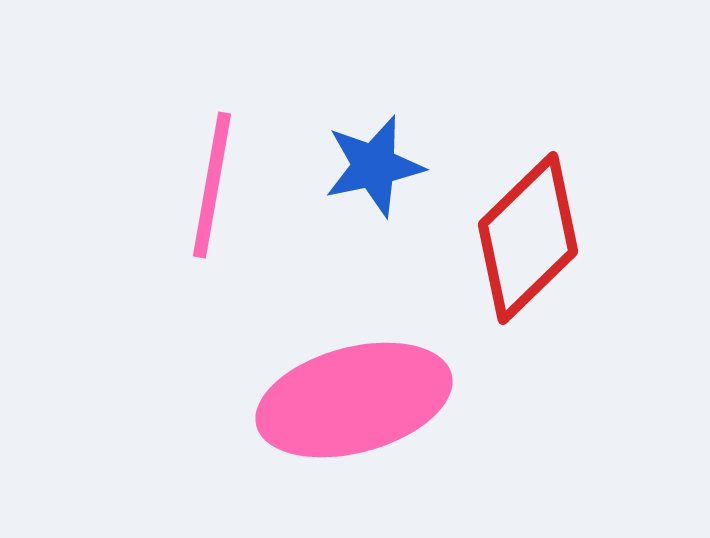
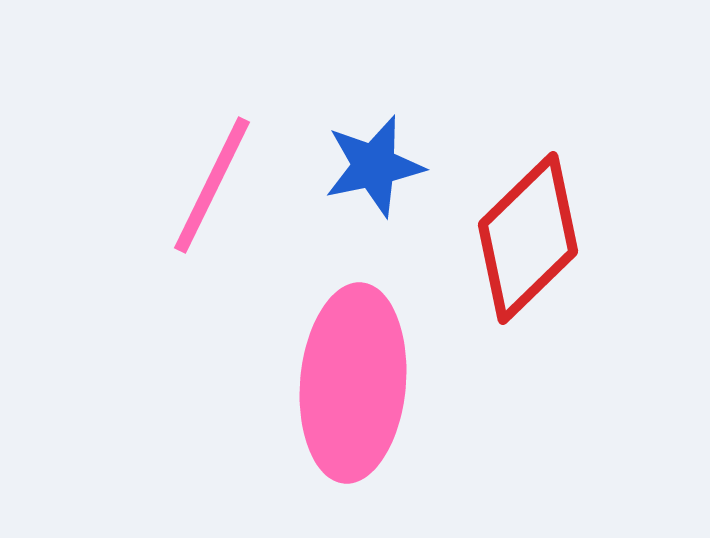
pink line: rotated 16 degrees clockwise
pink ellipse: moved 1 px left, 17 px up; rotated 70 degrees counterclockwise
